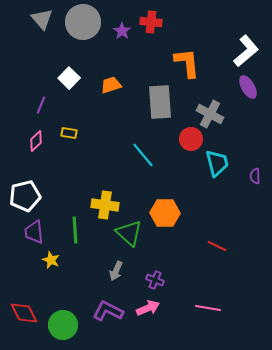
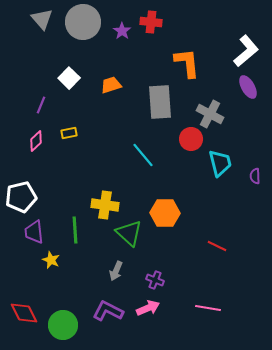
yellow rectangle: rotated 21 degrees counterclockwise
cyan trapezoid: moved 3 px right
white pentagon: moved 4 px left, 1 px down
